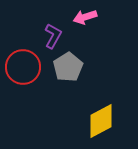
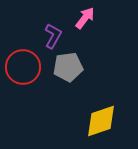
pink arrow: moved 1 px down; rotated 145 degrees clockwise
gray pentagon: rotated 24 degrees clockwise
yellow diamond: rotated 9 degrees clockwise
